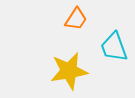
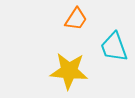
yellow star: rotated 15 degrees clockwise
